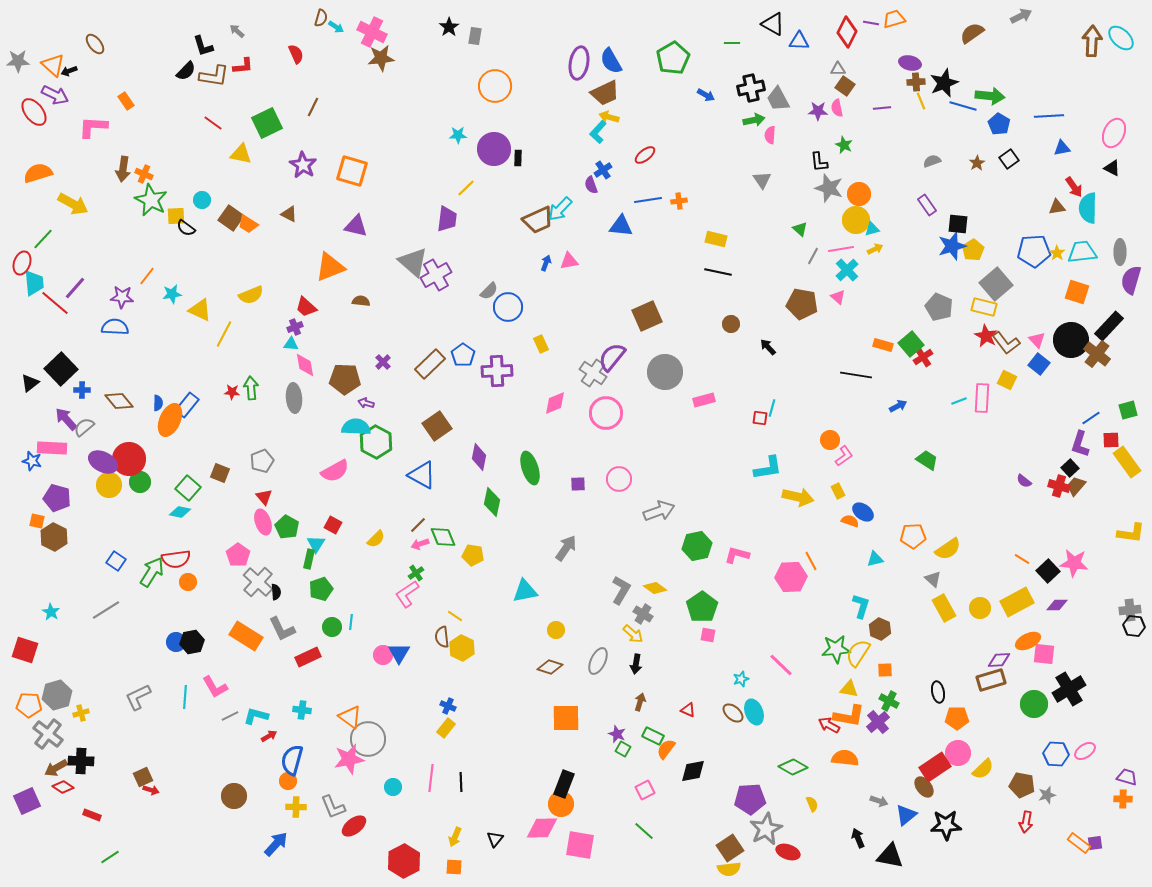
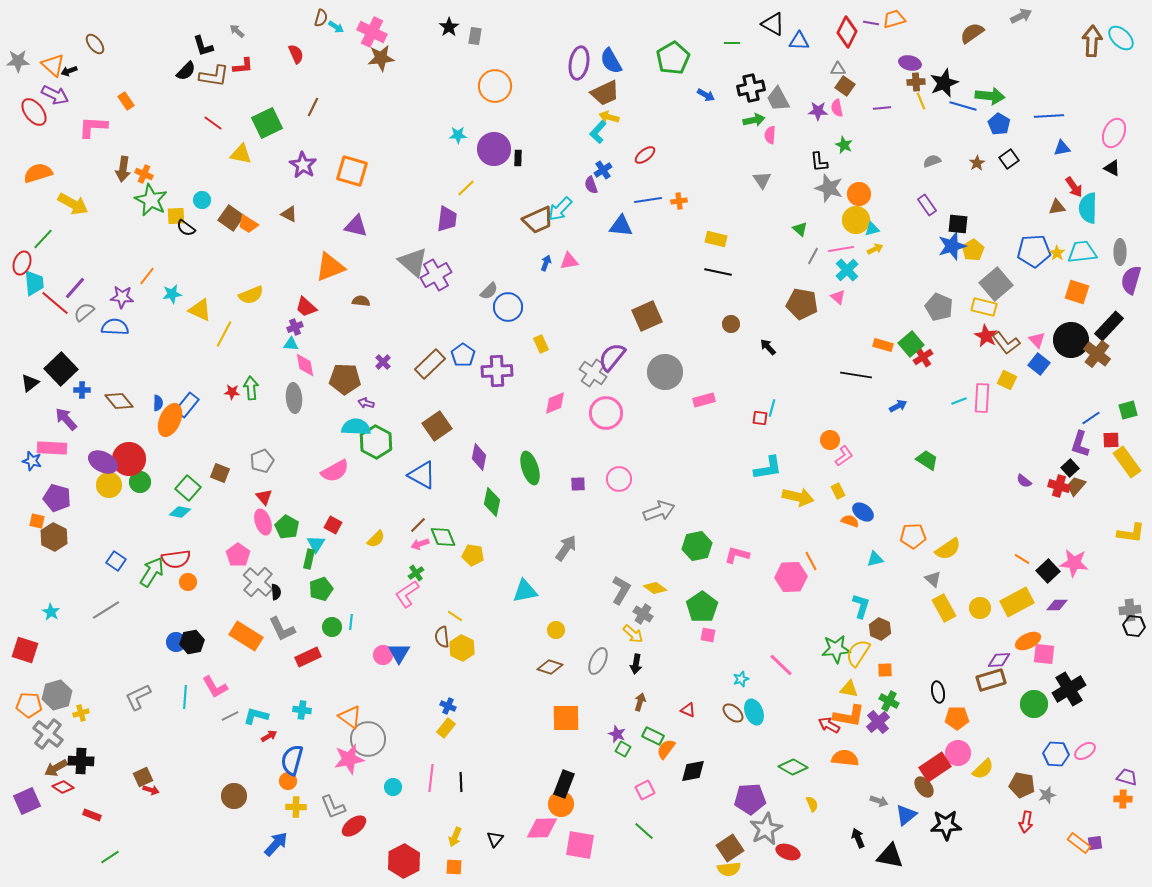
gray semicircle at (84, 427): moved 115 px up
